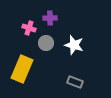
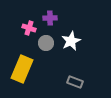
white star: moved 3 px left, 4 px up; rotated 30 degrees clockwise
